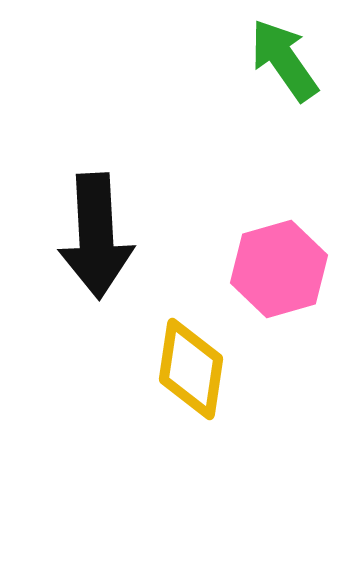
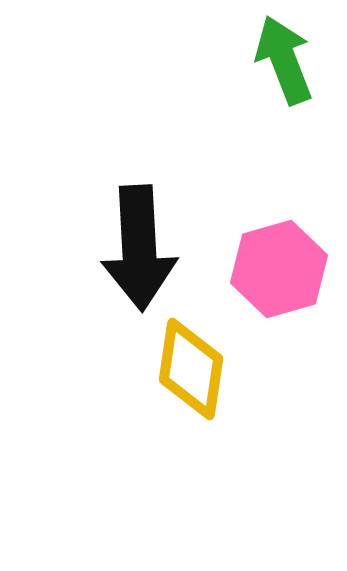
green arrow: rotated 14 degrees clockwise
black arrow: moved 43 px right, 12 px down
